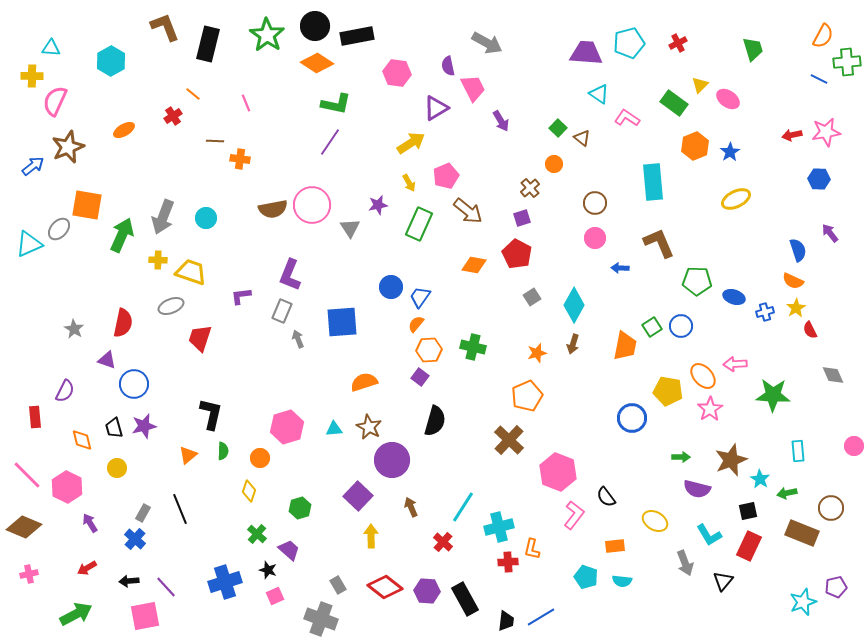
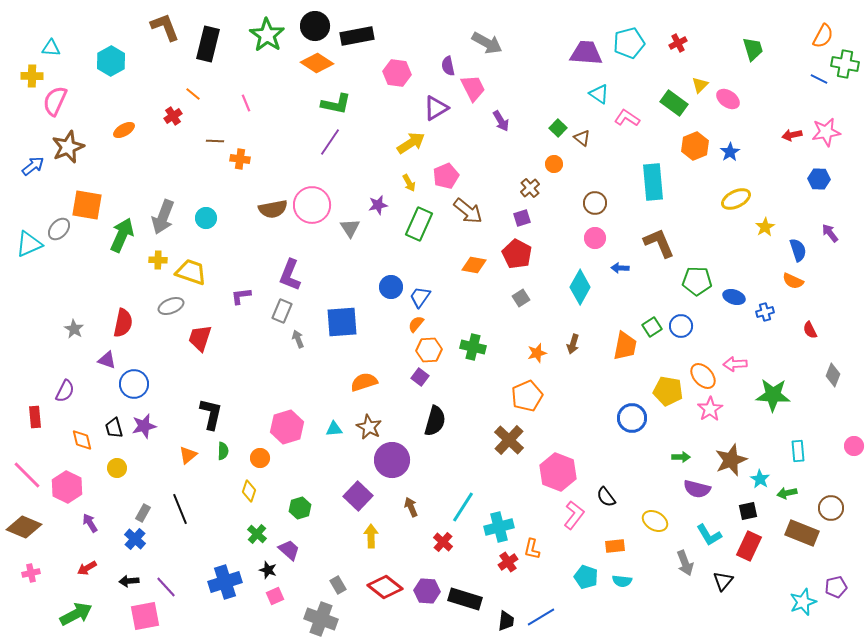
green cross at (847, 62): moved 2 px left, 2 px down; rotated 16 degrees clockwise
gray square at (532, 297): moved 11 px left, 1 px down
cyan diamond at (574, 305): moved 6 px right, 18 px up
yellow star at (796, 308): moved 31 px left, 81 px up
gray diamond at (833, 375): rotated 45 degrees clockwise
red cross at (508, 562): rotated 30 degrees counterclockwise
pink cross at (29, 574): moved 2 px right, 1 px up
black rectangle at (465, 599): rotated 44 degrees counterclockwise
